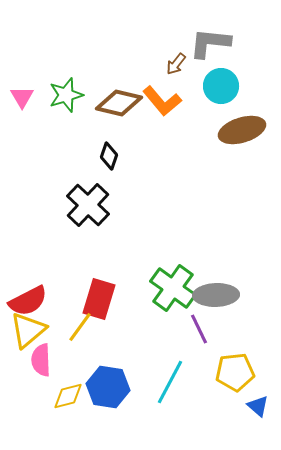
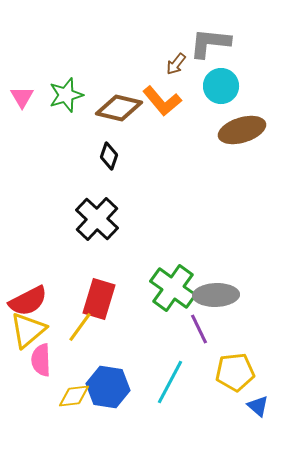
brown diamond: moved 5 px down
black cross: moved 9 px right, 14 px down
yellow diamond: moved 6 px right; rotated 8 degrees clockwise
